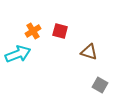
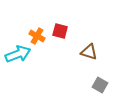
orange cross: moved 4 px right, 5 px down; rotated 28 degrees counterclockwise
